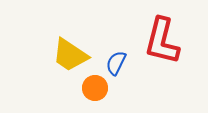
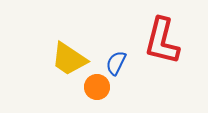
yellow trapezoid: moved 1 px left, 4 px down
orange circle: moved 2 px right, 1 px up
